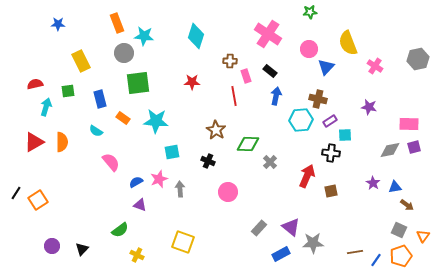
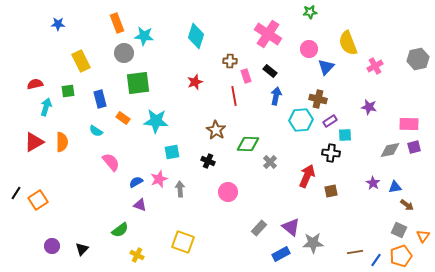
pink cross at (375, 66): rotated 28 degrees clockwise
red star at (192, 82): moved 3 px right; rotated 21 degrees counterclockwise
